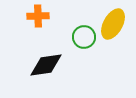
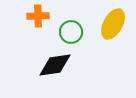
green circle: moved 13 px left, 5 px up
black diamond: moved 9 px right
